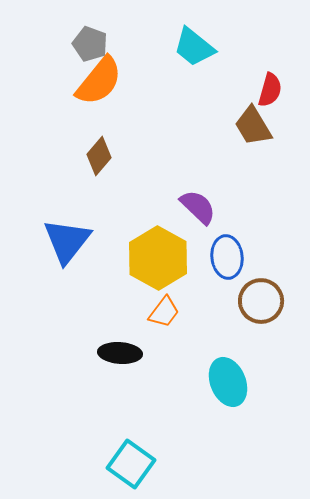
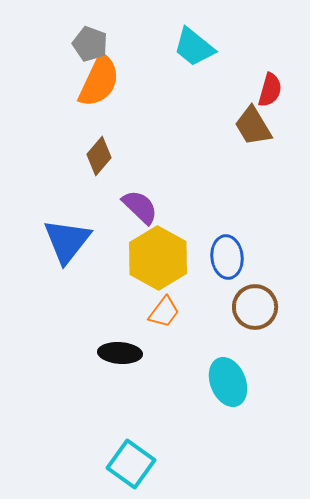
orange semicircle: rotated 14 degrees counterclockwise
purple semicircle: moved 58 px left
brown circle: moved 6 px left, 6 px down
